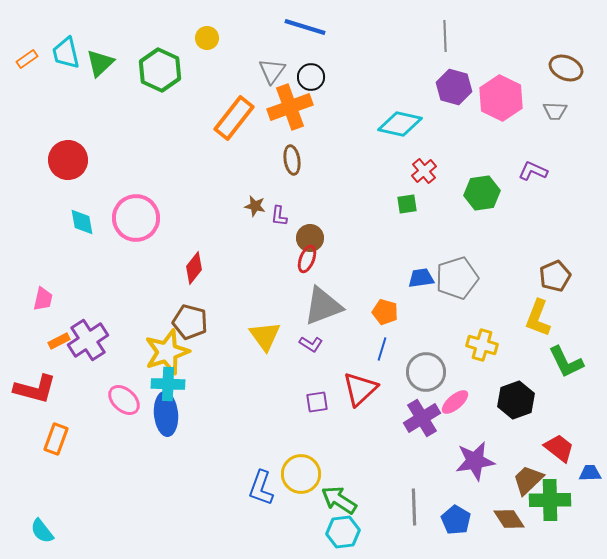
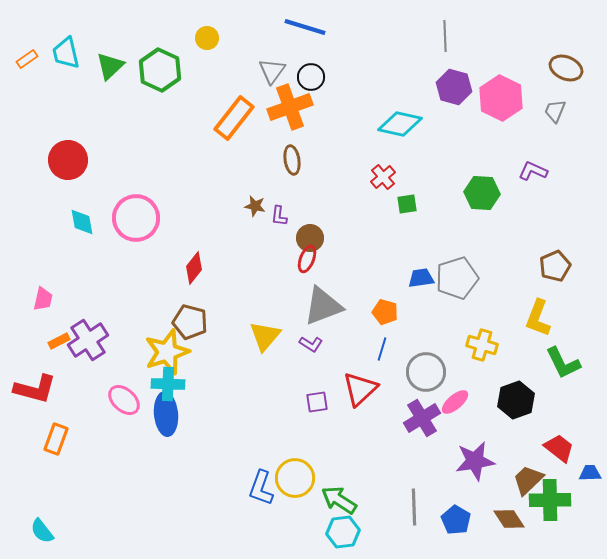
green triangle at (100, 63): moved 10 px right, 3 px down
gray trapezoid at (555, 111): rotated 110 degrees clockwise
red cross at (424, 171): moved 41 px left, 6 px down
green hexagon at (482, 193): rotated 12 degrees clockwise
brown pentagon at (555, 276): moved 10 px up
yellow triangle at (265, 336): rotated 16 degrees clockwise
green L-shape at (566, 362): moved 3 px left, 1 px down
yellow circle at (301, 474): moved 6 px left, 4 px down
